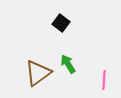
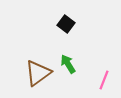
black square: moved 5 px right, 1 px down
pink line: rotated 18 degrees clockwise
